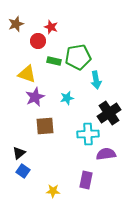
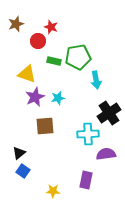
cyan star: moved 9 px left
